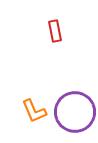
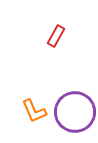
red rectangle: moved 1 px right, 5 px down; rotated 40 degrees clockwise
